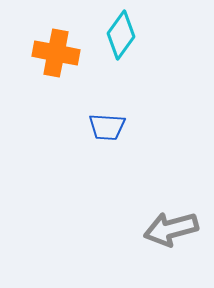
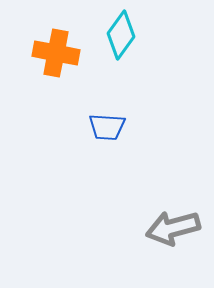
gray arrow: moved 2 px right, 1 px up
